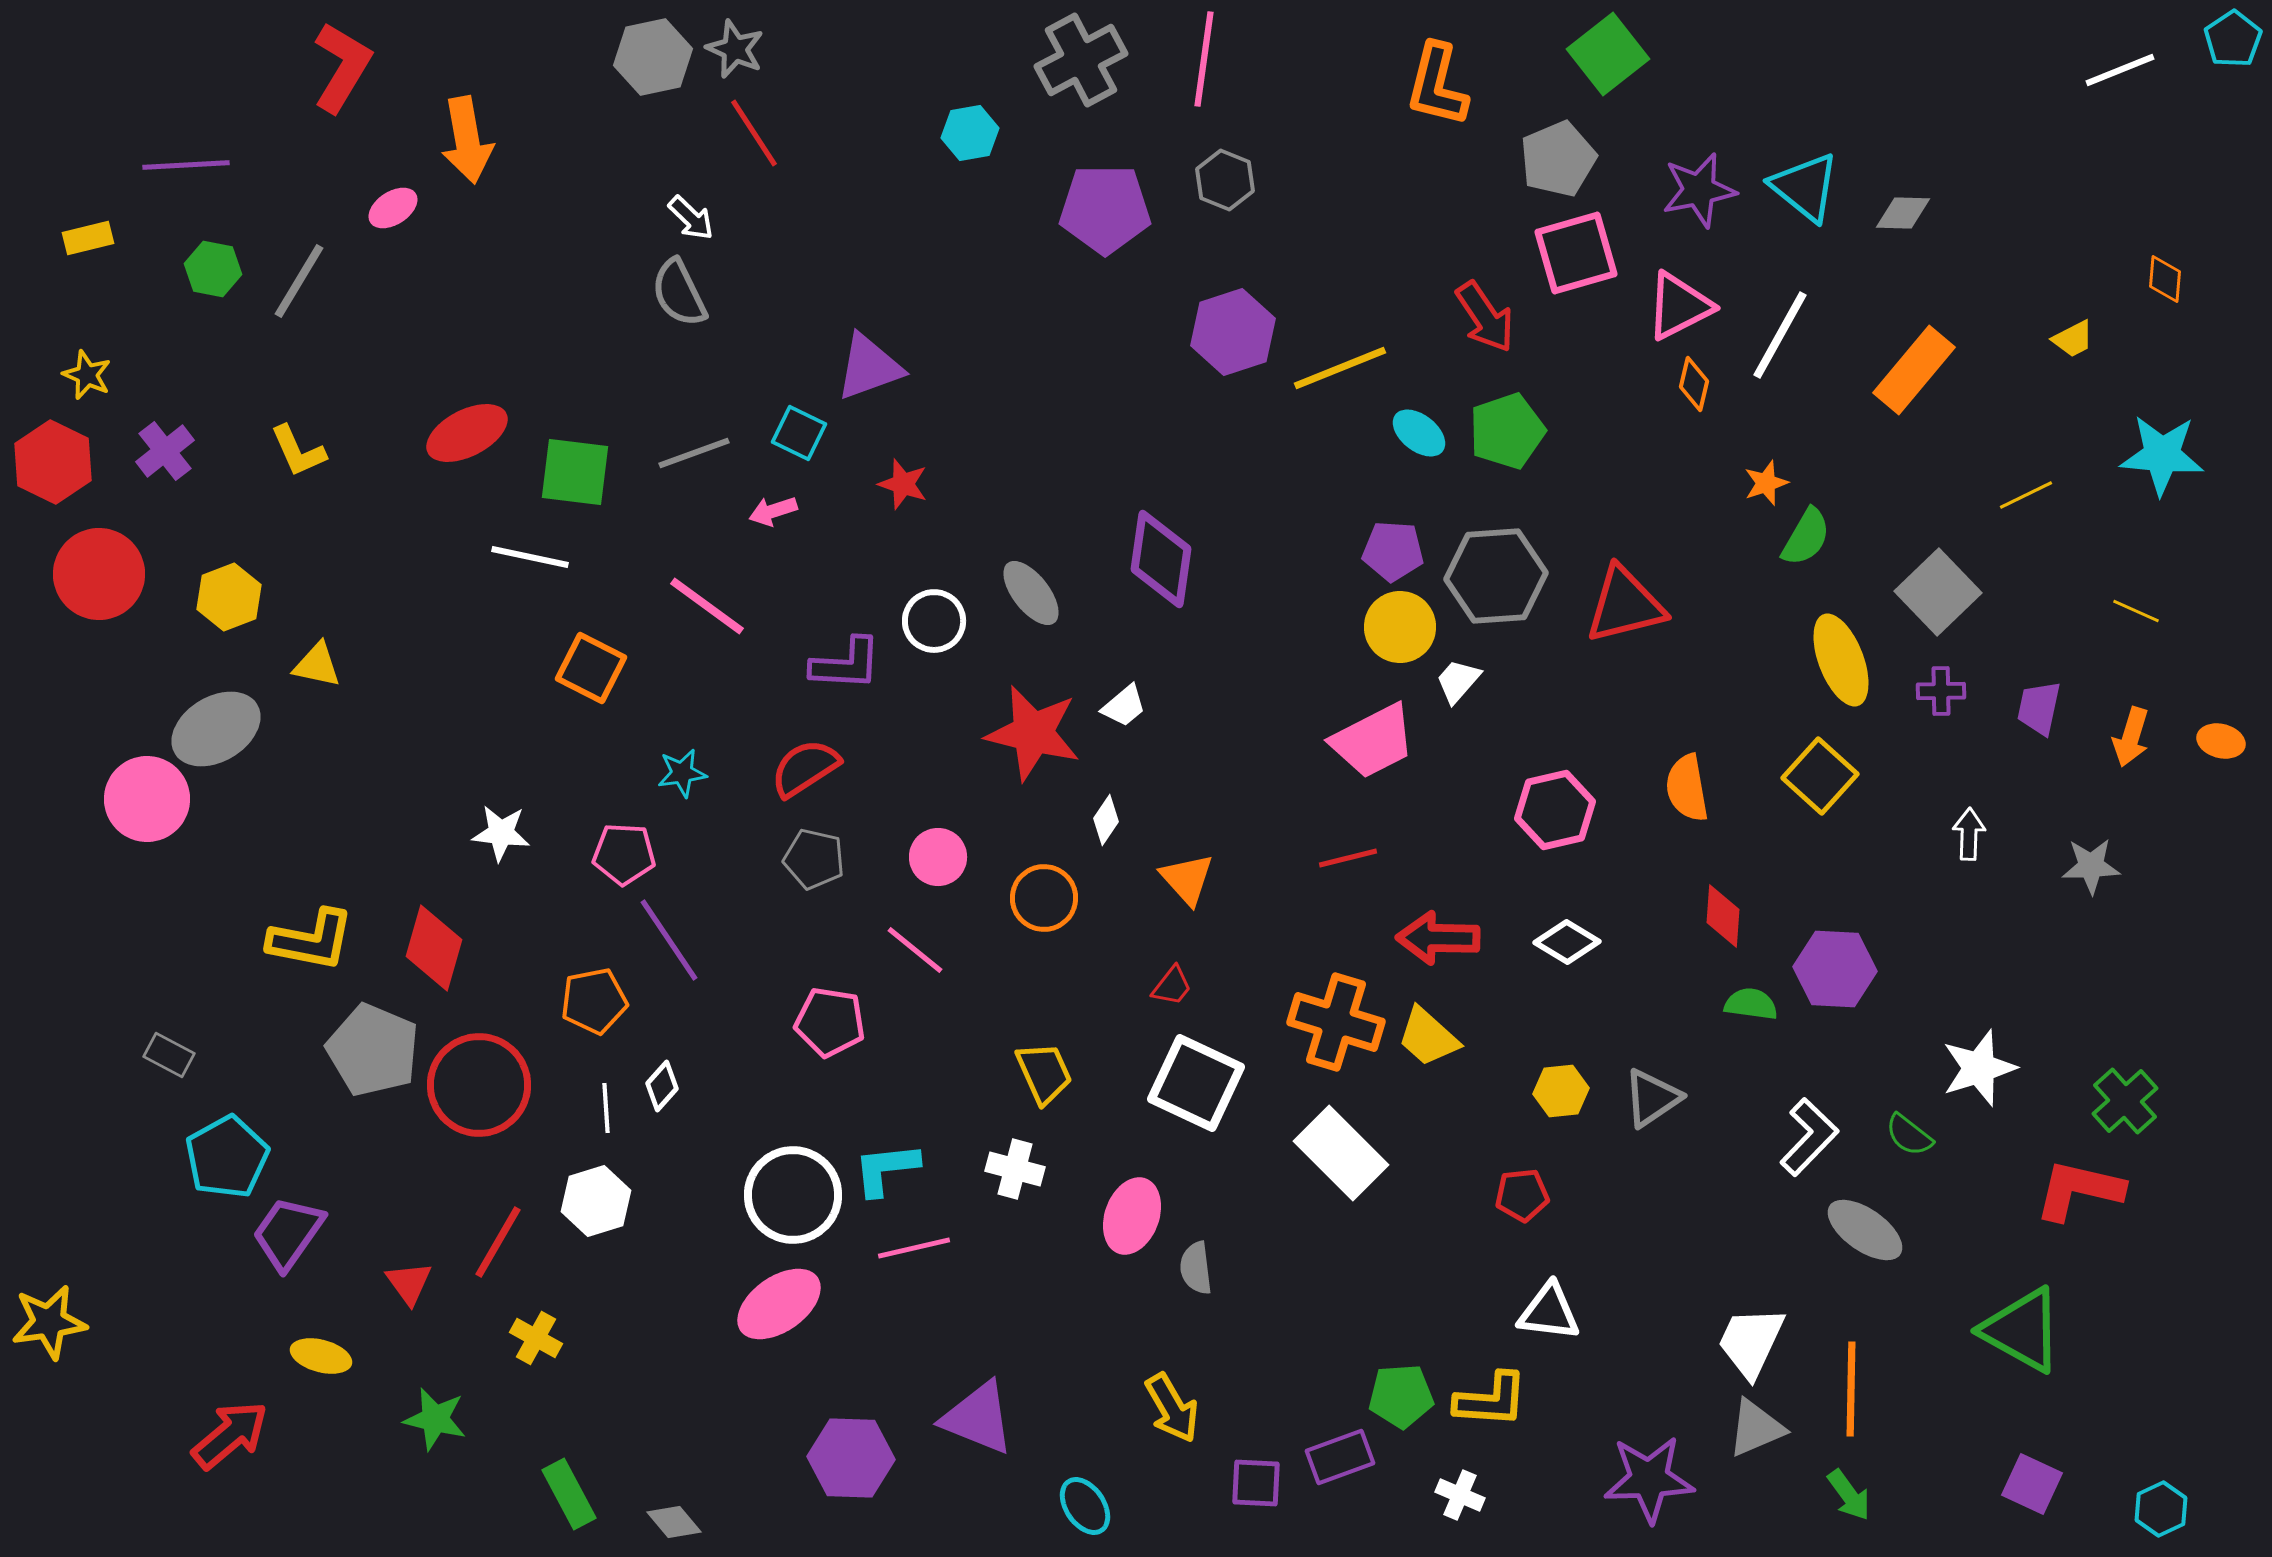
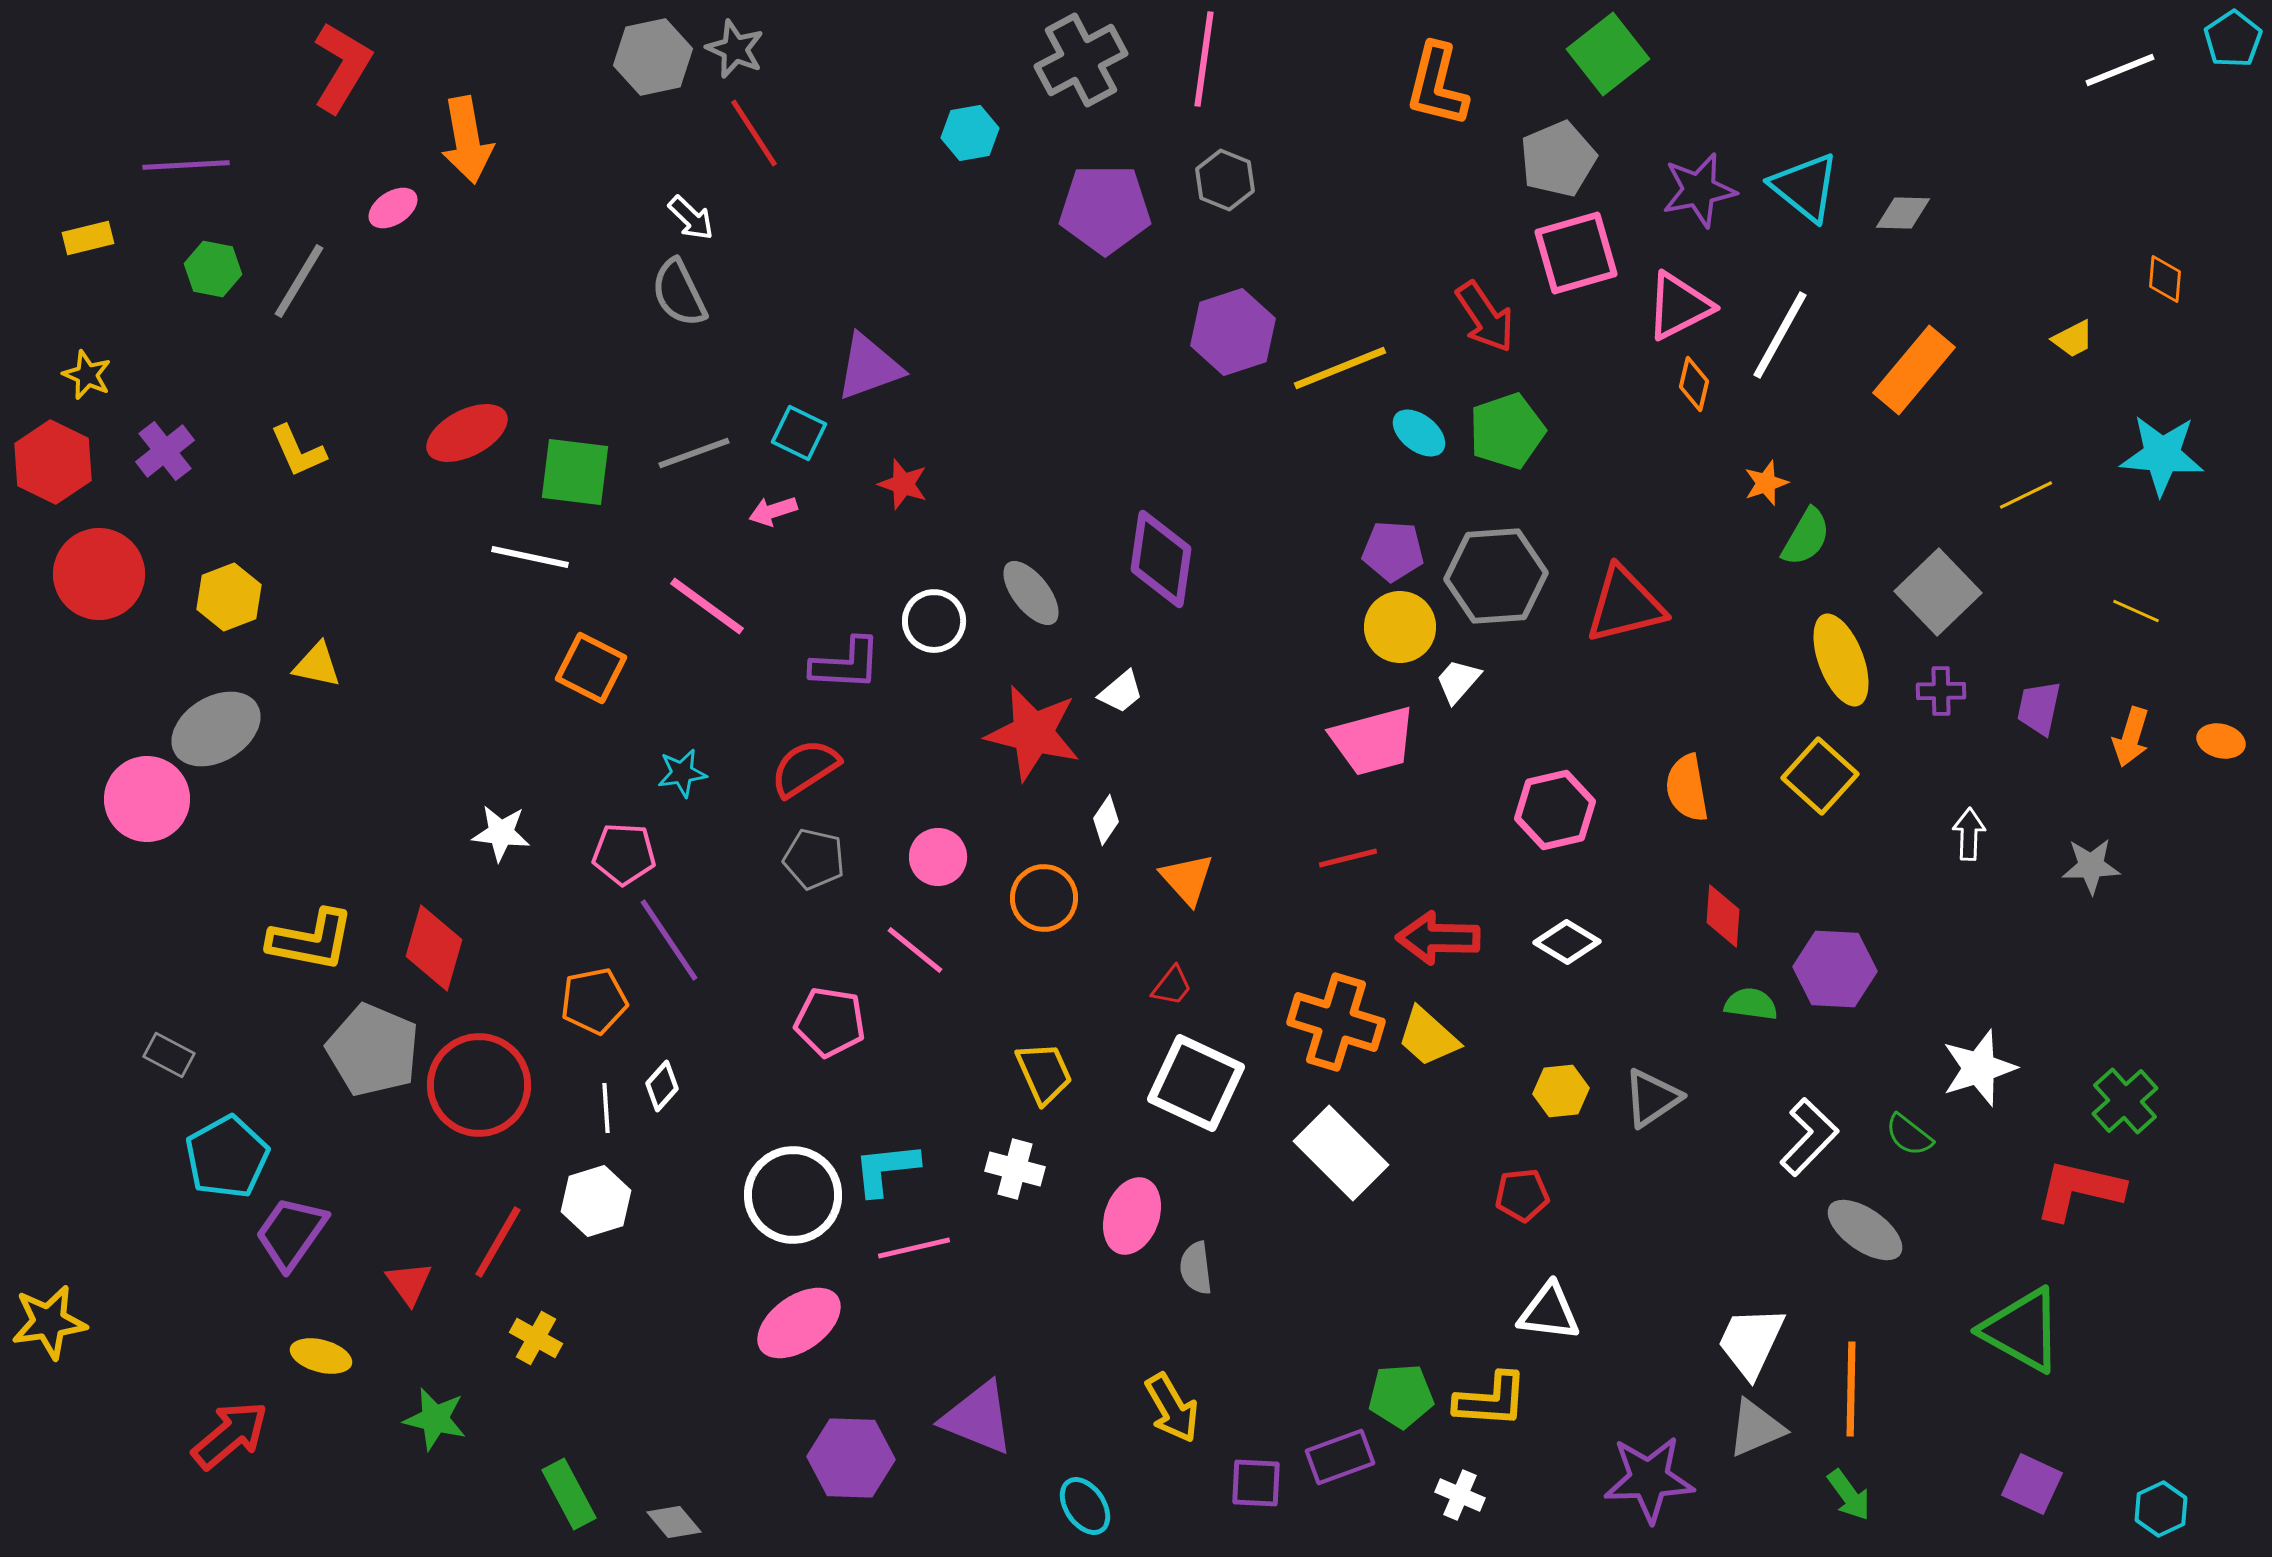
white trapezoid at (1124, 706): moved 3 px left, 14 px up
pink trapezoid at (1373, 741): rotated 12 degrees clockwise
purple trapezoid at (288, 1233): moved 3 px right
pink ellipse at (779, 1304): moved 20 px right, 19 px down
